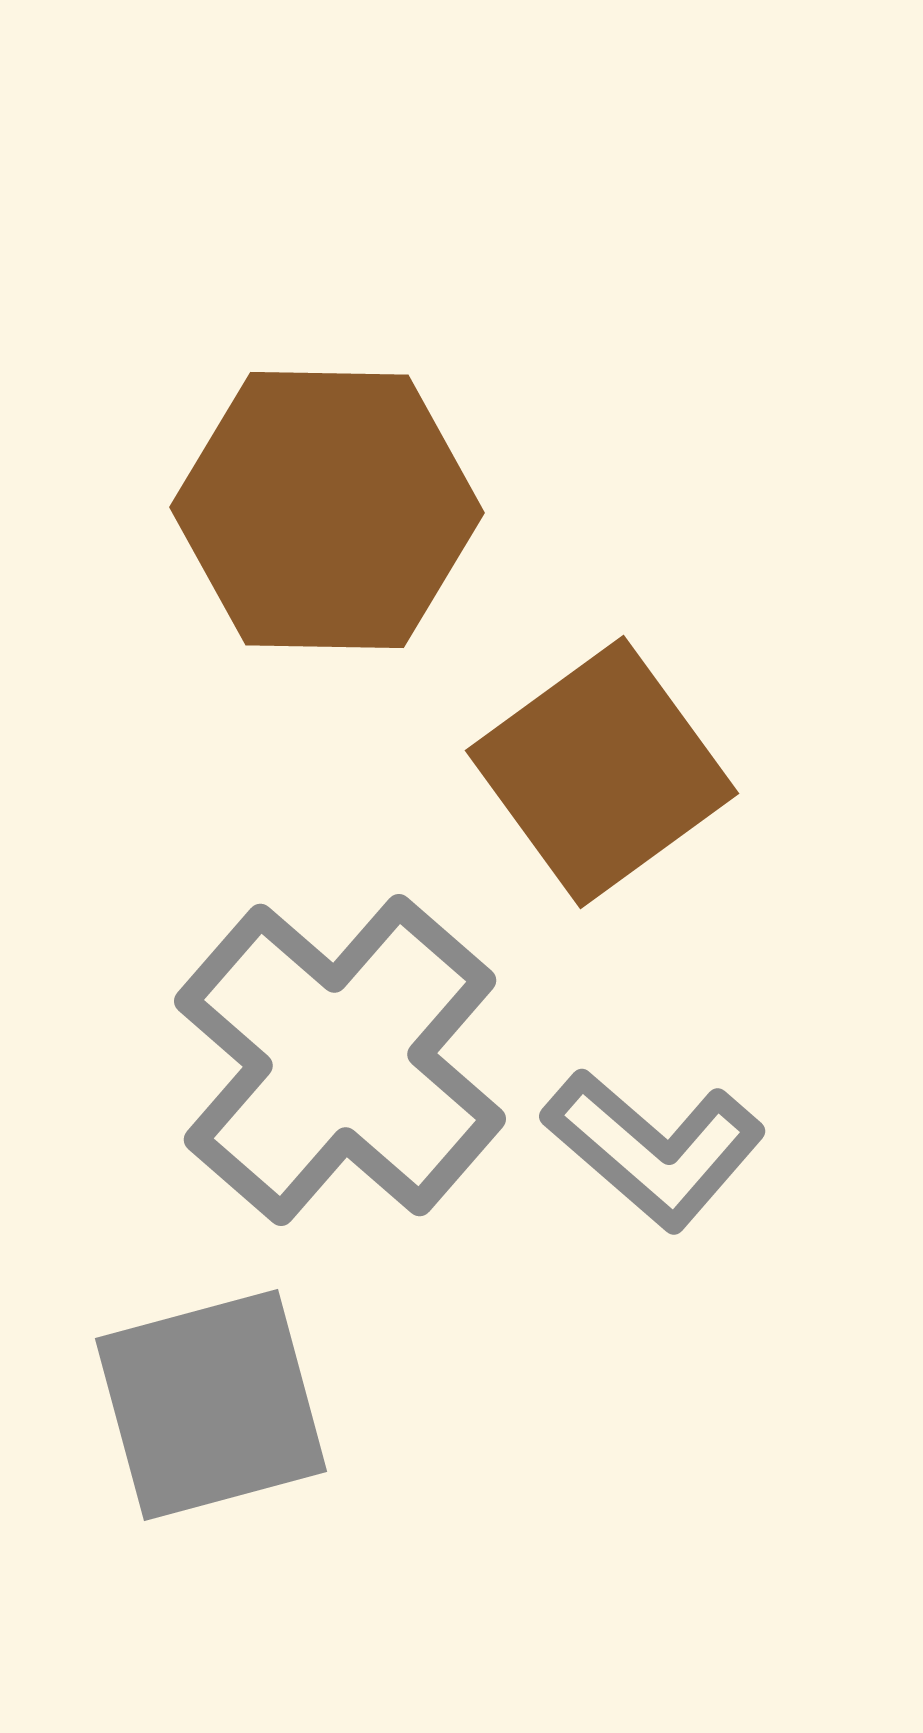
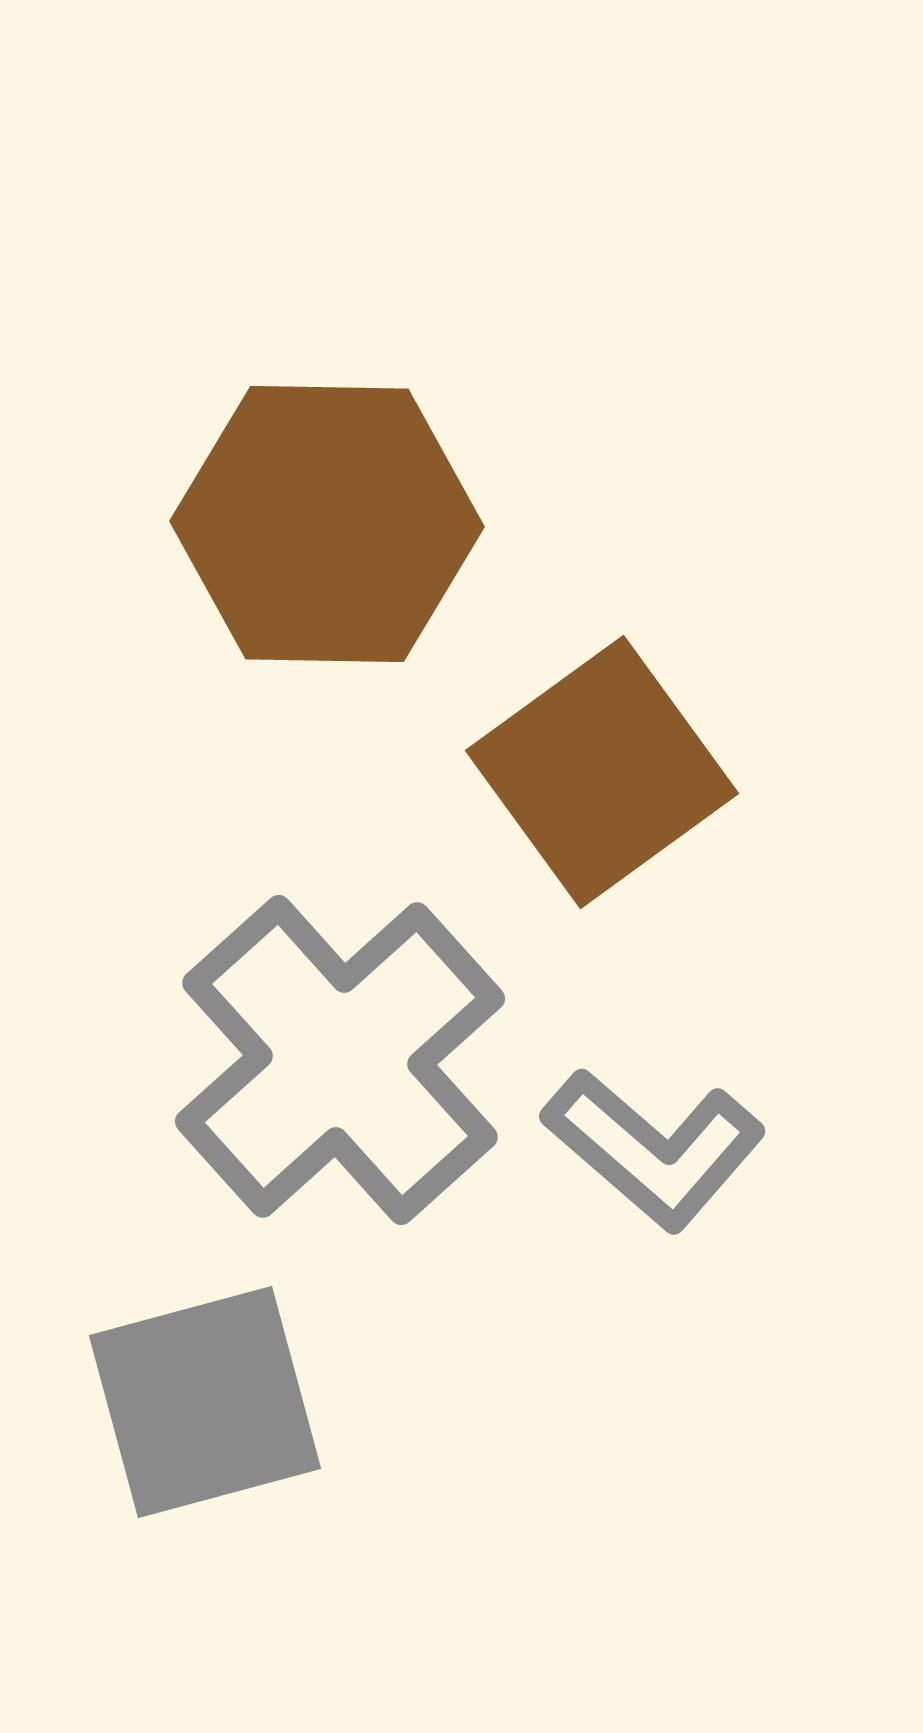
brown hexagon: moved 14 px down
gray cross: rotated 7 degrees clockwise
gray square: moved 6 px left, 3 px up
